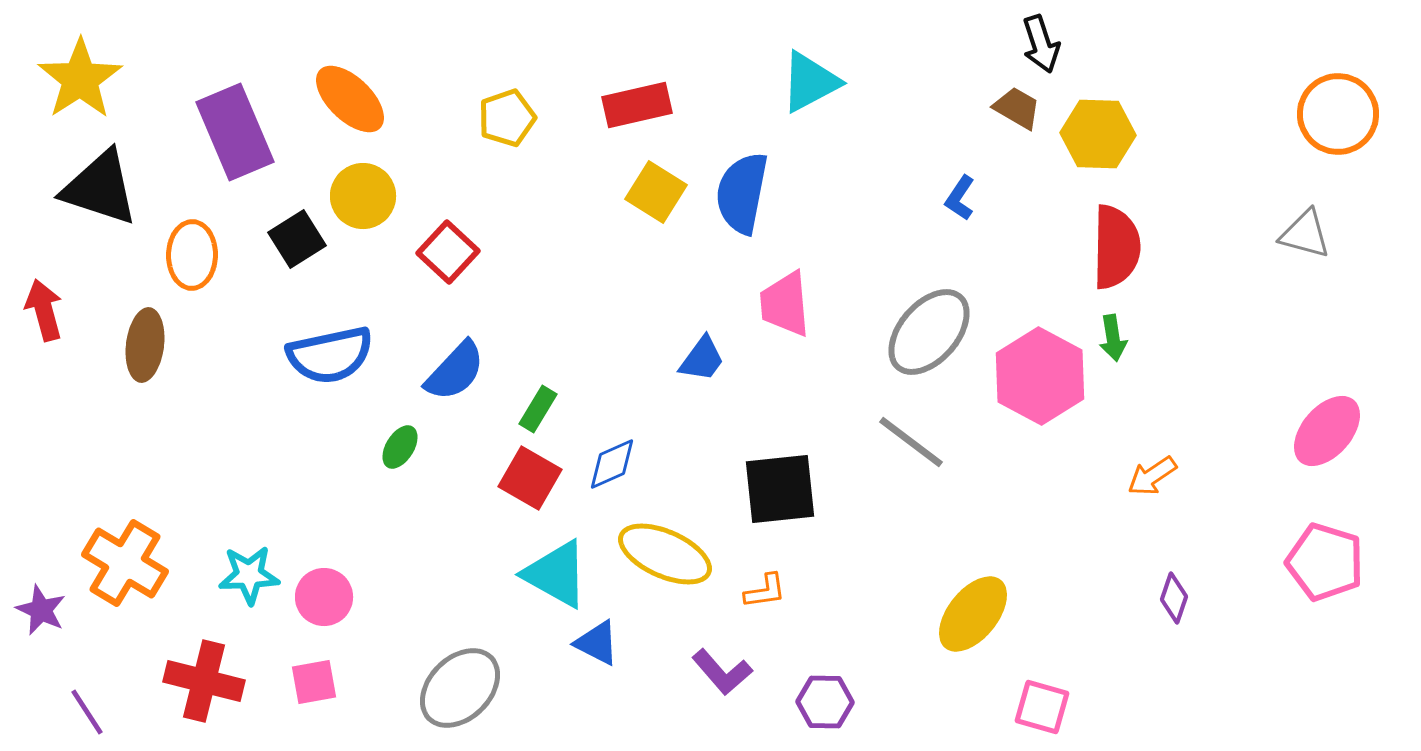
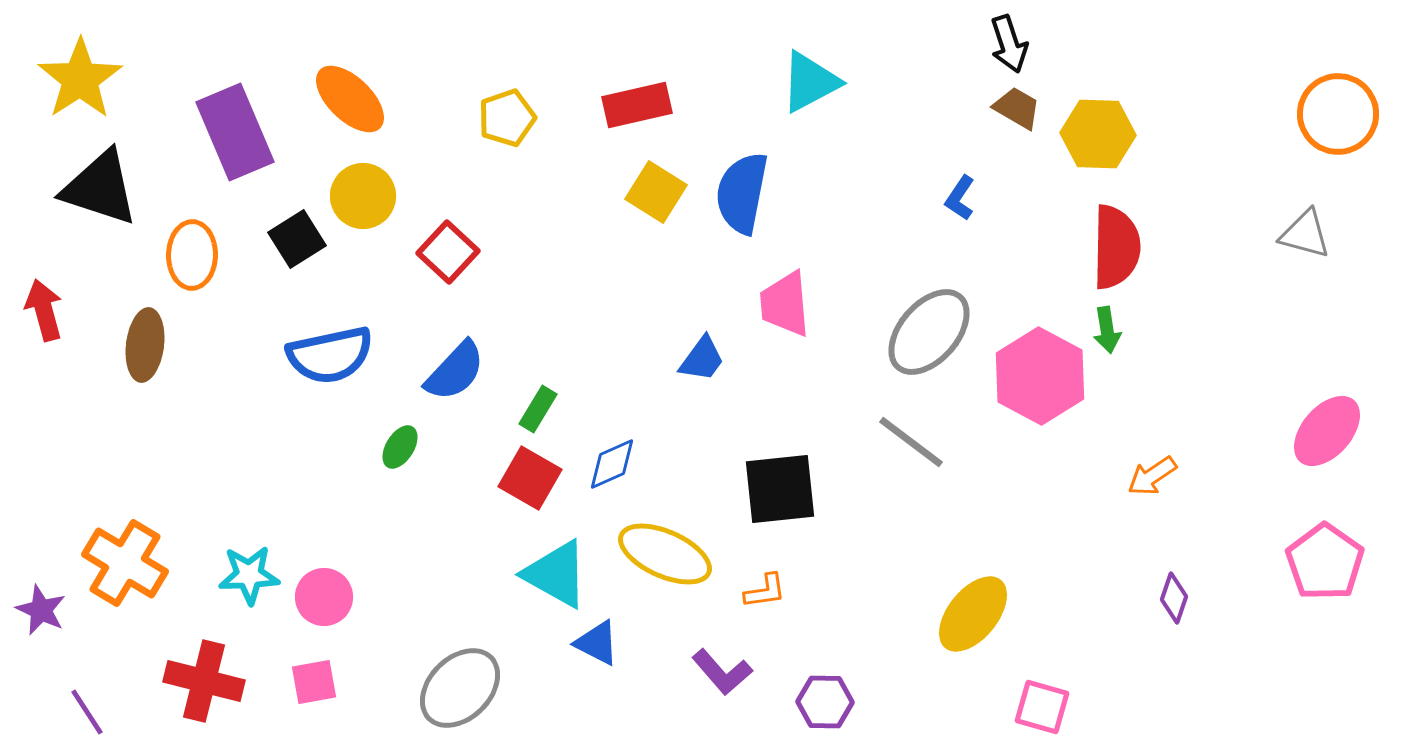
black arrow at (1041, 44): moved 32 px left
green arrow at (1113, 338): moved 6 px left, 8 px up
pink pentagon at (1325, 562): rotated 18 degrees clockwise
